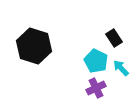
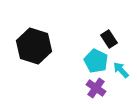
black rectangle: moved 5 px left, 1 px down
cyan arrow: moved 2 px down
purple cross: rotated 30 degrees counterclockwise
